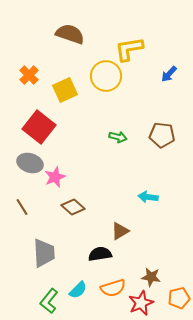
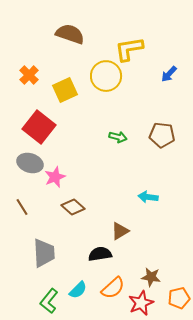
orange semicircle: rotated 25 degrees counterclockwise
